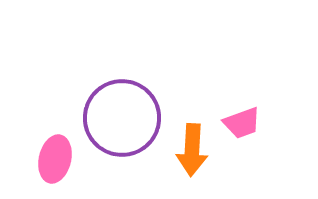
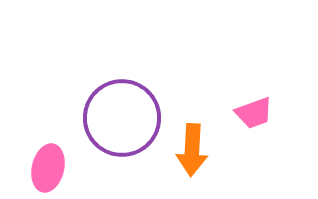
pink trapezoid: moved 12 px right, 10 px up
pink ellipse: moved 7 px left, 9 px down
